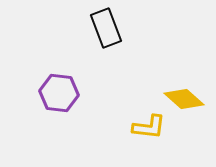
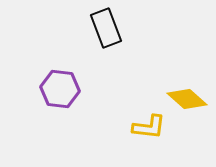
purple hexagon: moved 1 px right, 4 px up
yellow diamond: moved 3 px right
